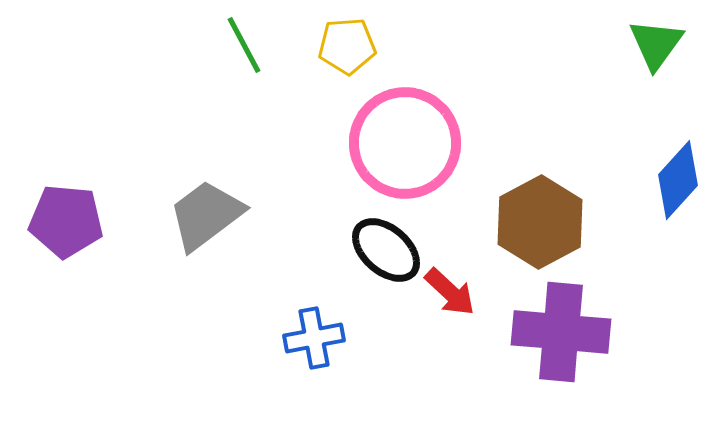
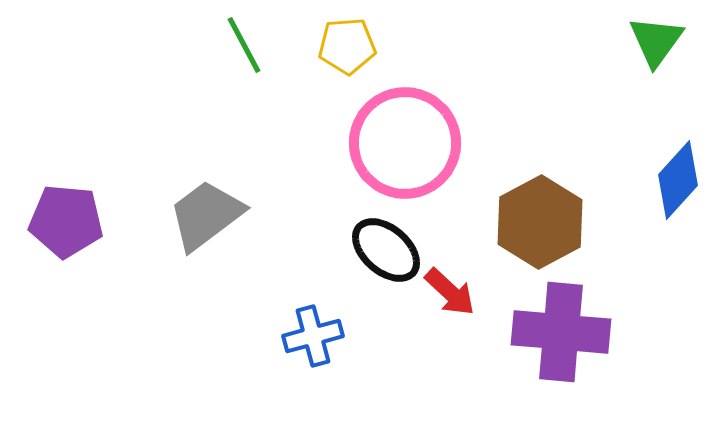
green triangle: moved 3 px up
blue cross: moved 1 px left, 2 px up; rotated 4 degrees counterclockwise
